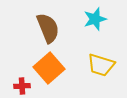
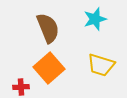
red cross: moved 1 px left, 1 px down
